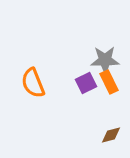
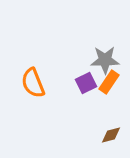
orange rectangle: rotated 60 degrees clockwise
